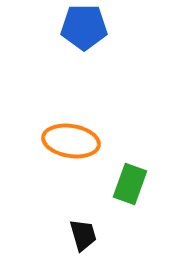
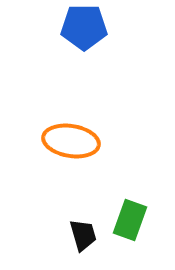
green rectangle: moved 36 px down
